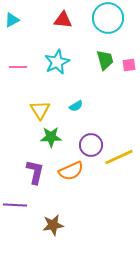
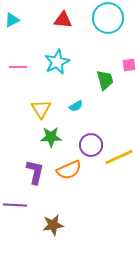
green trapezoid: moved 20 px down
yellow triangle: moved 1 px right, 1 px up
orange semicircle: moved 2 px left, 1 px up
